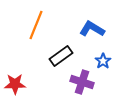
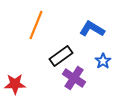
purple cross: moved 8 px left, 4 px up; rotated 15 degrees clockwise
